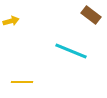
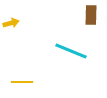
brown rectangle: rotated 54 degrees clockwise
yellow arrow: moved 2 px down
